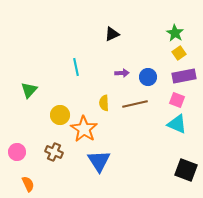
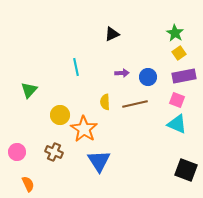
yellow semicircle: moved 1 px right, 1 px up
